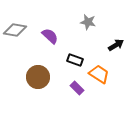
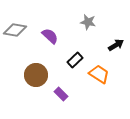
black rectangle: rotated 63 degrees counterclockwise
brown circle: moved 2 px left, 2 px up
purple rectangle: moved 16 px left, 6 px down
